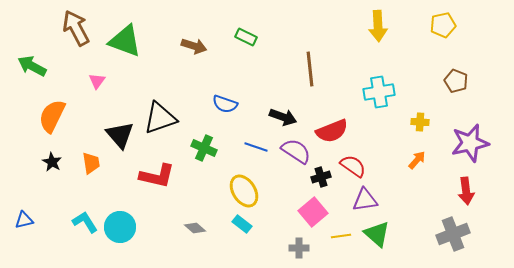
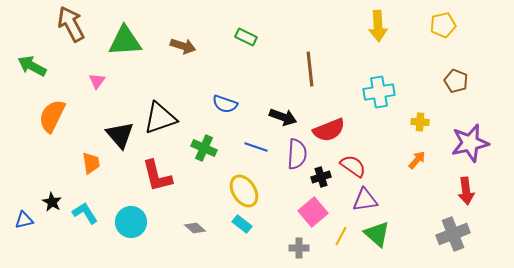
brown arrow at (76, 28): moved 5 px left, 4 px up
green triangle at (125, 41): rotated 24 degrees counterclockwise
brown arrow at (194, 46): moved 11 px left
red semicircle at (332, 131): moved 3 px left, 1 px up
purple semicircle at (296, 151): moved 1 px right, 3 px down; rotated 60 degrees clockwise
black star at (52, 162): moved 40 px down
red L-shape at (157, 176): rotated 63 degrees clockwise
cyan L-shape at (85, 222): moved 9 px up
cyan circle at (120, 227): moved 11 px right, 5 px up
yellow line at (341, 236): rotated 54 degrees counterclockwise
